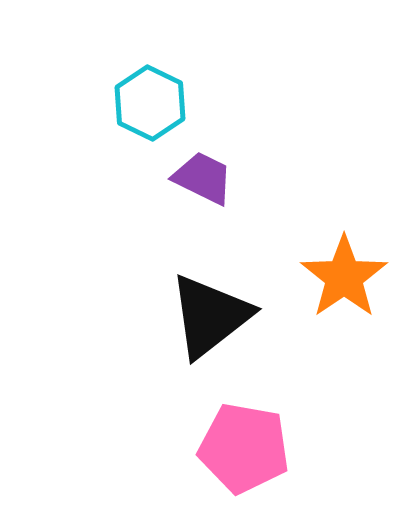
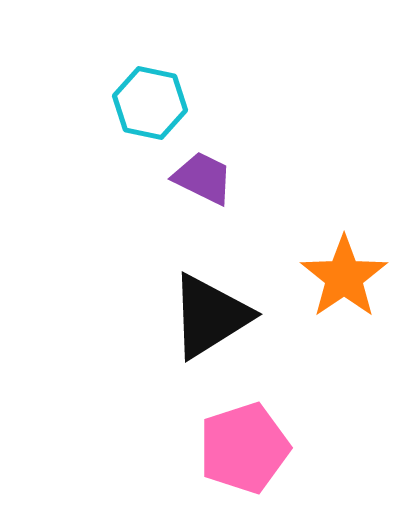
cyan hexagon: rotated 14 degrees counterclockwise
black triangle: rotated 6 degrees clockwise
pink pentagon: rotated 28 degrees counterclockwise
